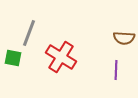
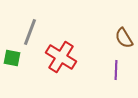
gray line: moved 1 px right, 1 px up
brown semicircle: rotated 55 degrees clockwise
green square: moved 1 px left
